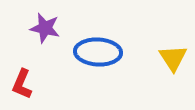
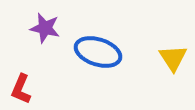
blue ellipse: rotated 15 degrees clockwise
red L-shape: moved 1 px left, 5 px down
